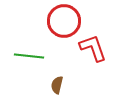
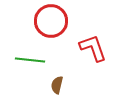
red circle: moved 13 px left
green line: moved 1 px right, 4 px down
